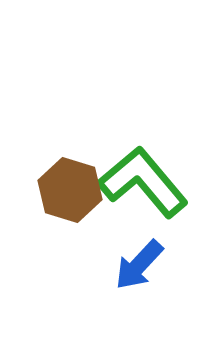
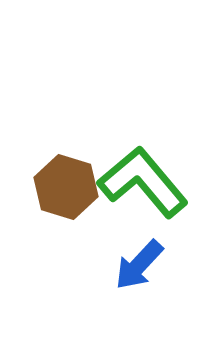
brown hexagon: moved 4 px left, 3 px up
